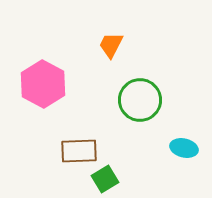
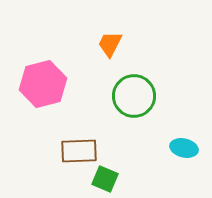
orange trapezoid: moved 1 px left, 1 px up
pink hexagon: rotated 18 degrees clockwise
green circle: moved 6 px left, 4 px up
green square: rotated 36 degrees counterclockwise
